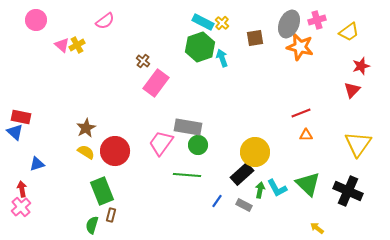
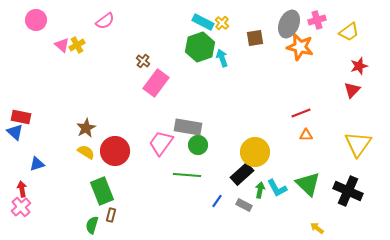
red star at (361, 66): moved 2 px left
